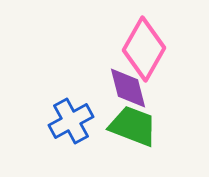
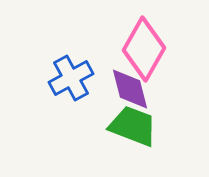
purple diamond: moved 2 px right, 1 px down
blue cross: moved 43 px up
